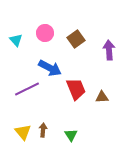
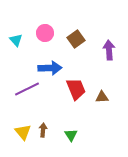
blue arrow: rotated 30 degrees counterclockwise
